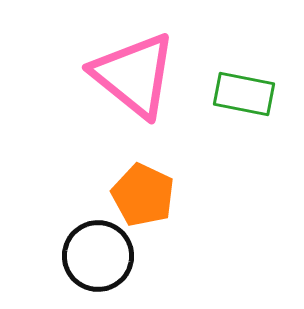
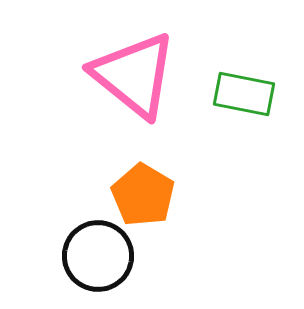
orange pentagon: rotated 6 degrees clockwise
